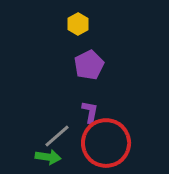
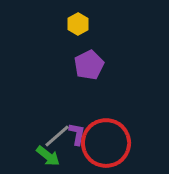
purple L-shape: moved 13 px left, 22 px down
green arrow: moved 1 px up; rotated 30 degrees clockwise
